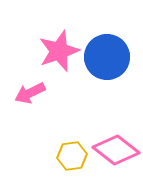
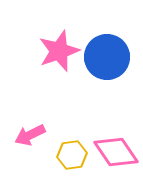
pink arrow: moved 42 px down
pink diamond: moved 2 px down; rotated 18 degrees clockwise
yellow hexagon: moved 1 px up
